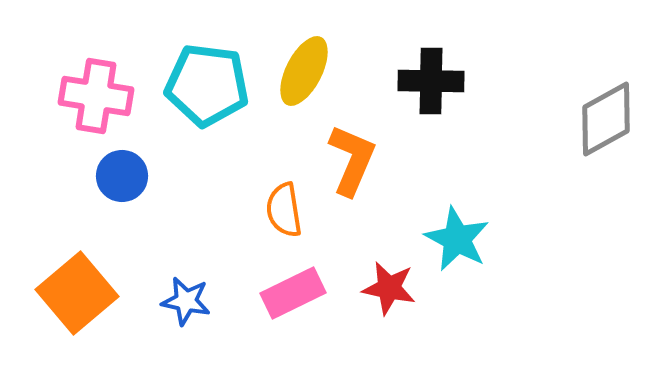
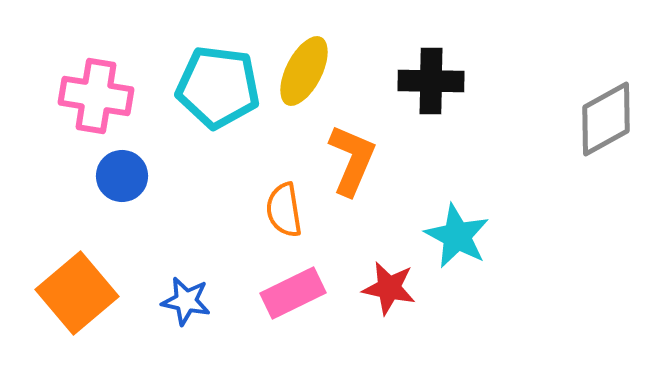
cyan pentagon: moved 11 px right, 2 px down
cyan star: moved 3 px up
